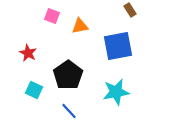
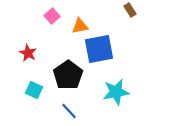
pink square: rotated 28 degrees clockwise
blue square: moved 19 px left, 3 px down
